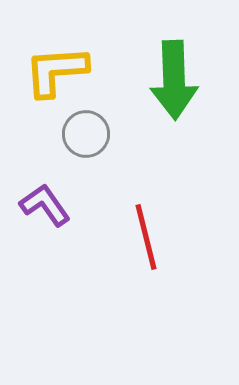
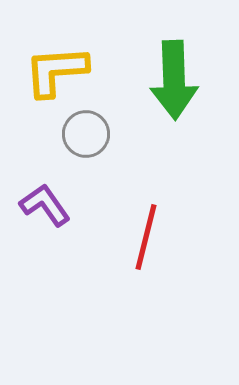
red line: rotated 28 degrees clockwise
